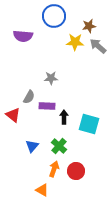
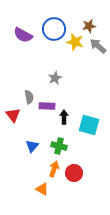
blue circle: moved 13 px down
purple semicircle: moved 1 px up; rotated 24 degrees clockwise
yellow star: rotated 12 degrees clockwise
gray star: moved 4 px right; rotated 24 degrees counterclockwise
gray semicircle: rotated 40 degrees counterclockwise
red triangle: rotated 14 degrees clockwise
cyan square: moved 1 px down
green cross: rotated 28 degrees counterclockwise
red circle: moved 2 px left, 2 px down
orange triangle: moved 1 px up
